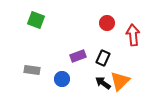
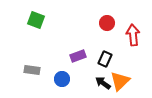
black rectangle: moved 2 px right, 1 px down
